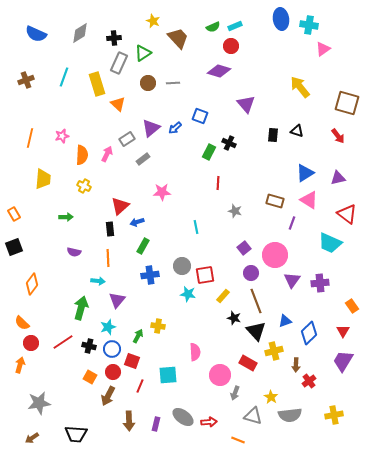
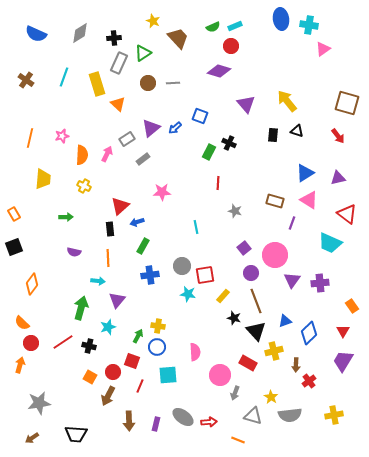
brown cross at (26, 80): rotated 35 degrees counterclockwise
yellow arrow at (300, 87): moved 13 px left, 14 px down
blue circle at (112, 349): moved 45 px right, 2 px up
